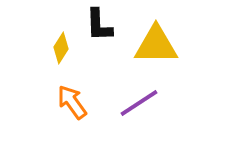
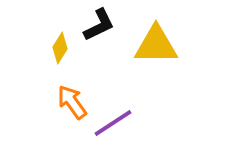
black L-shape: rotated 114 degrees counterclockwise
yellow diamond: moved 1 px left
purple line: moved 26 px left, 20 px down
